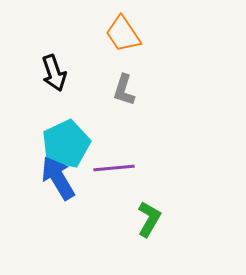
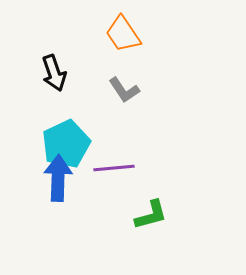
gray L-shape: rotated 52 degrees counterclockwise
blue arrow: rotated 33 degrees clockwise
green L-shape: moved 2 px right, 4 px up; rotated 45 degrees clockwise
